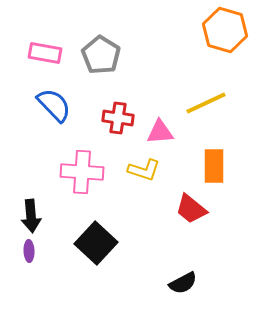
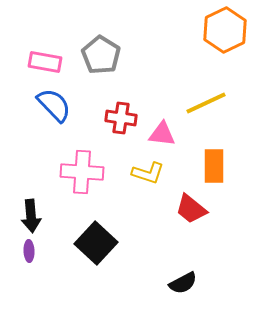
orange hexagon: rotated 18 degrees clockwise
pink rectangle: moved 9 px down
red cross: moved 3 px right
pink triangle: moved 2 px right, 2 px down; rotated 12 degrees clockwise
yellow L-shape: moved 4 px right, 3 px down
